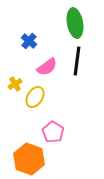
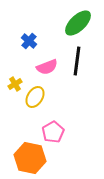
green ellipse: moved 3 px right; rotated 56 degrees clockwise
pink semicircle: rotated 15 degrees clockwise
pink pentagon: rotated 10 degrees clockwise
orange hexagon: moved 1 px right, 1 px up; rotated 8 degrees counterclockwise
